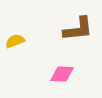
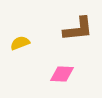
yellow semicircle: moved 5 px right, 2 px down
